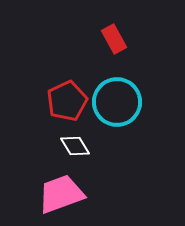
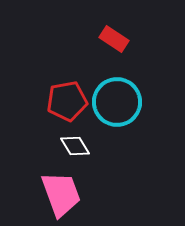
red rectangle: rotated 28 degrees counterclockwise
red pentagon: rotated 15 degrees clockwise
pink trapezoid: rotated 90 degrees clockwise
